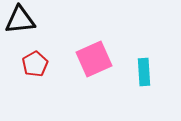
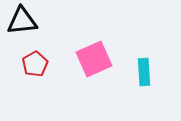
black triangle: moved 2 px right, 1 px down
